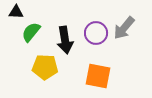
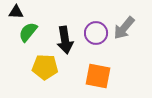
green semicircle: moved 3 px left
